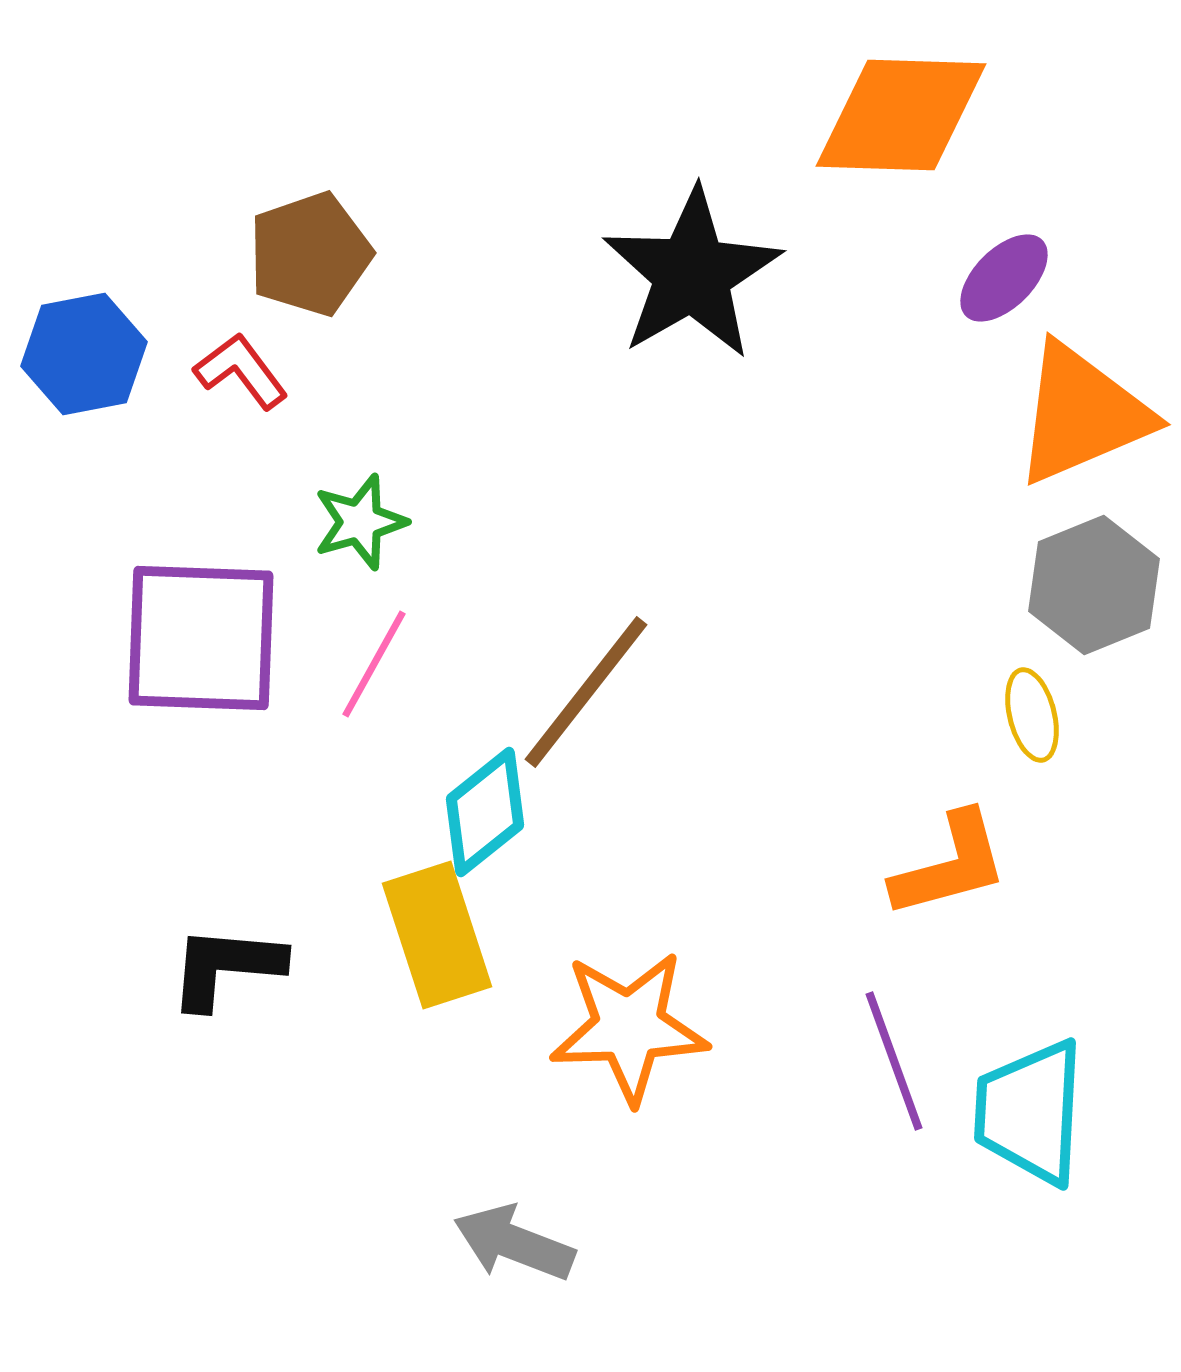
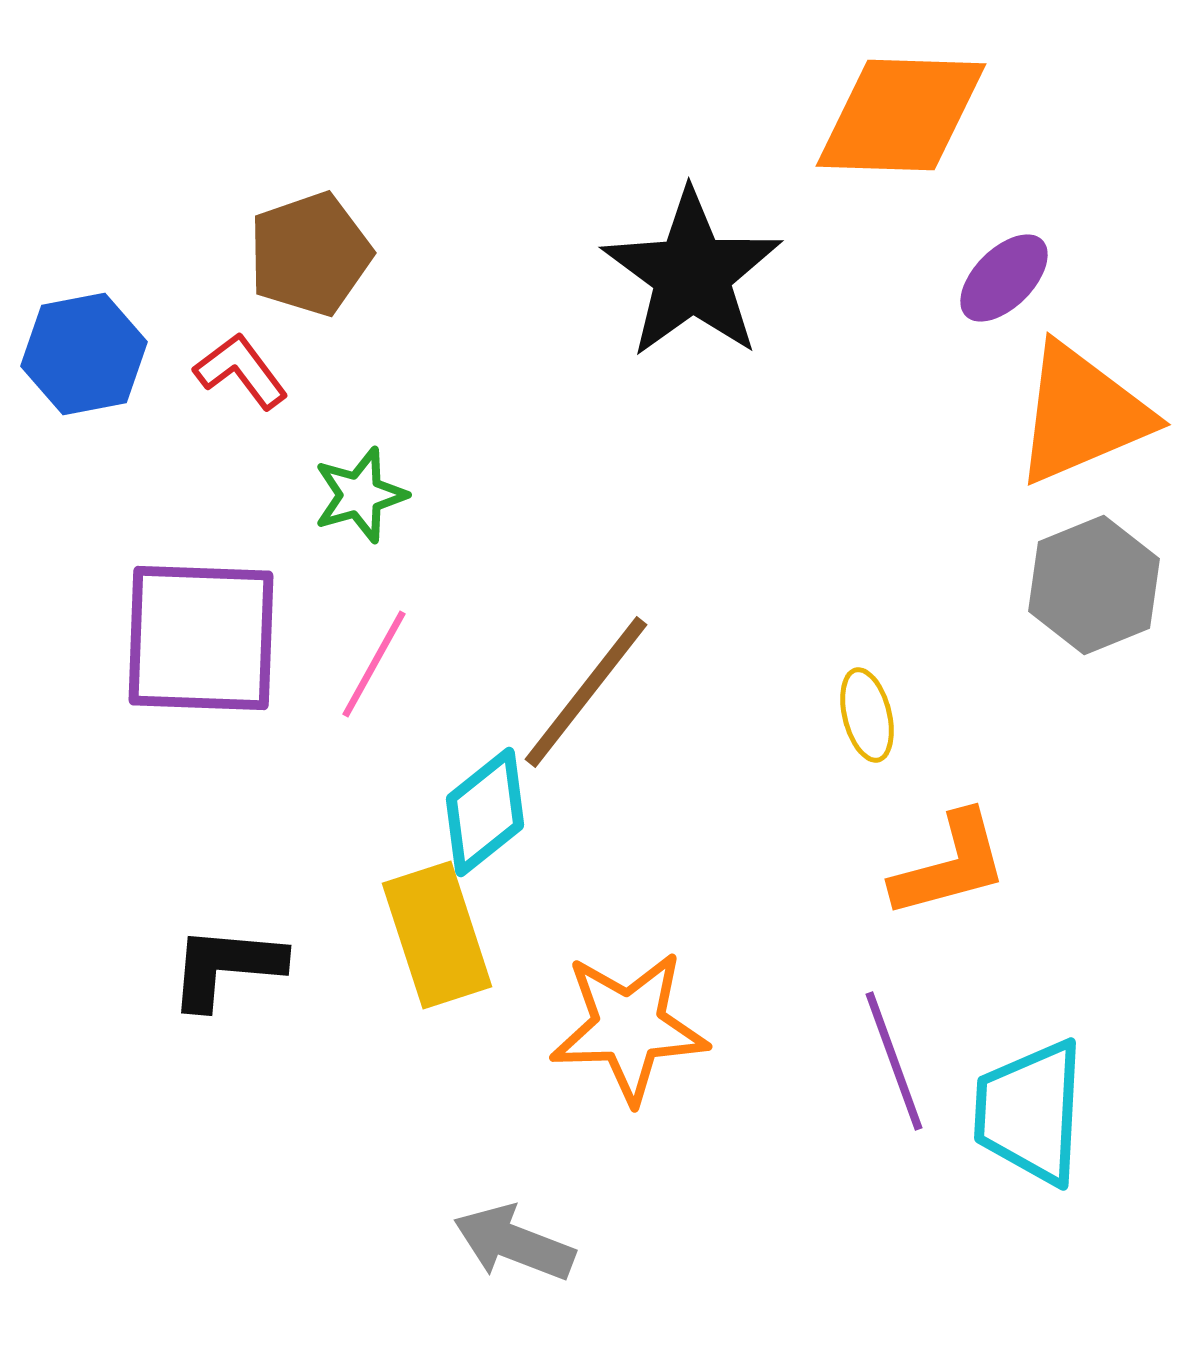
black star: rotated 6 degrees counterclockwise
green star: moved 27 px up
yellow ellipse: moved 165 px left
